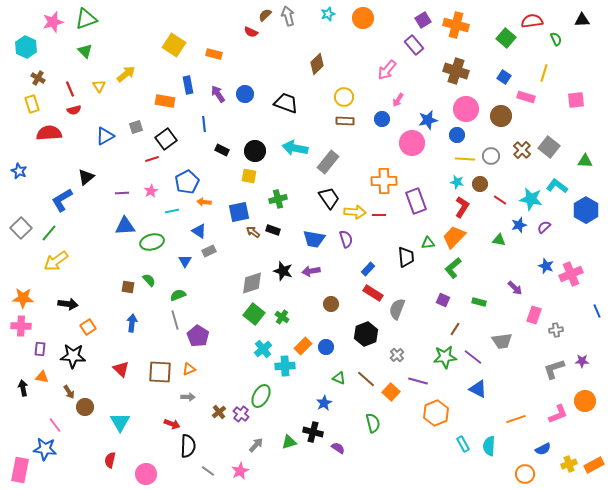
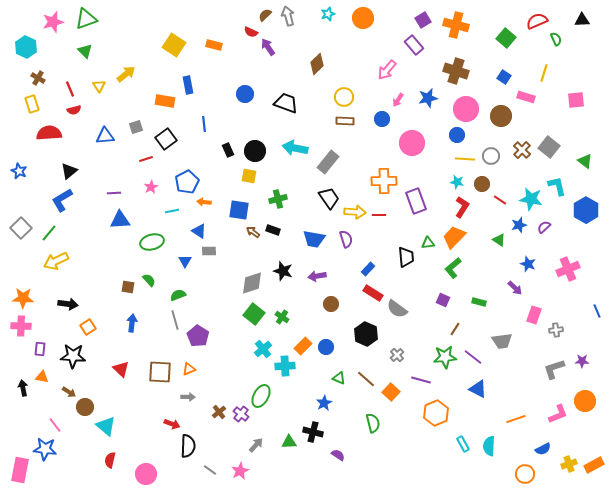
red semicircle at (532, 21): moved 5 px right; rotated 15 degrees counterclockwise
orange rectangle at (214, 54): moved 9 px up
purple arrow at (218, 94): moved 50 px right, 47 px up
blue star at (428, 120): moved 22 px up
blue triangle at (105, 136): rotated 24 degrees clockwise
black rectangle at (222, 150): moved 6 px right; rotated 40 degrees clockwise
red line at (152, 159): moved 6 px left
green triangle at (585, 161): rotated 35 degrees clockwise
black triangle at (86, 177): moved 17 px left, 6 px up
brown circle at (480, 184): moved 2 px right
cyan L-shape at (557, 186): rotated 40 degrees clockwise
pink star at (151, 191): moved 4 px up
purple line at (122, 193): moved 8 px left
blue square at (239, 212): moved 2 px up; rotated 20 degrees clockwise
blue triangle at (125, 226): moved 5 px left, 6 px up
green triangle at (499, 240): rotated 24 degrees clockwise
gray rectangle at (209, 251): rotated 24 degrees clockwise
yellow arrow at (56, 261): rotated 10 degrees clockwise
blue star at (546, 266): moved 18 px left, 2 px up
purple arrow at (311, 271): moved 6 px right, 5 px down
pink cross at (571, 274): moved 3 px left, 5 px up
gray semicircle at (397, 309): rotated 75 degrees counterclockwise
black hexagon at (366, 334): rotated 15 degrees counterclockwise
purple line at (418, 381): moved 3 px right, 1 px up
brown arrow at (69, 392): rotated 24 degrees counterclockwise
cyan triangle at (120, 422): moved 14 px left, 4 px down; rotated 20 degrees counterclockwise
green triangle at (289, 442): rotated 14 degrees clockwise
purple semicircle at (338, 448): moved 7 px down
gray line at (208, 471): moved 2 px right, 1 px up
